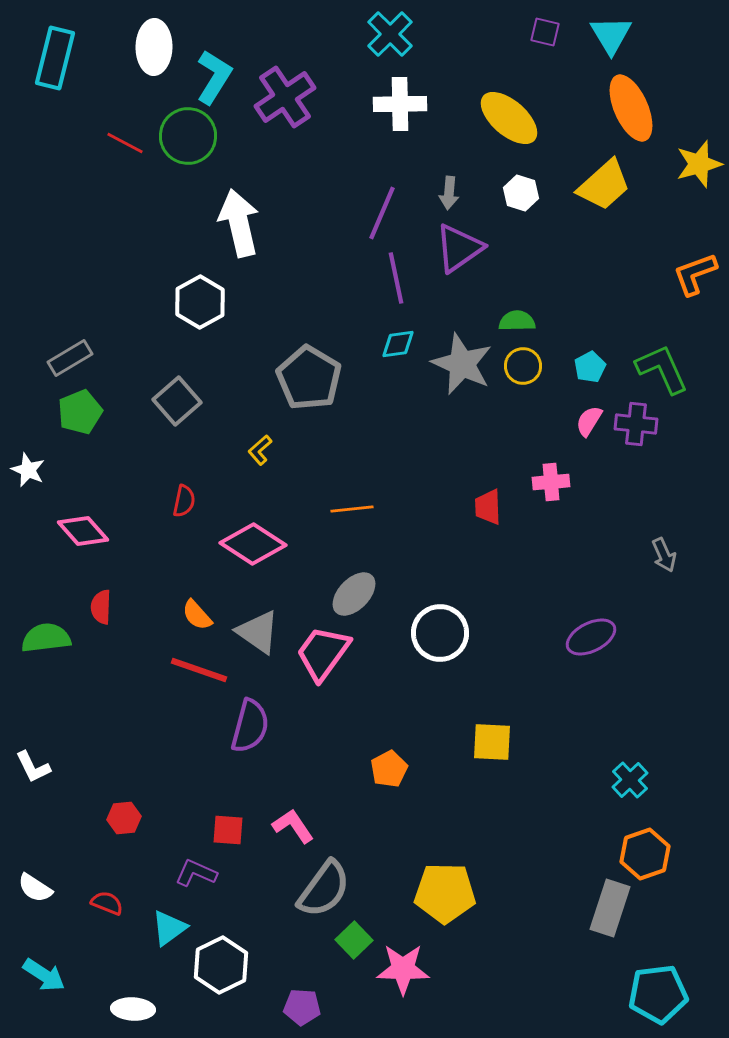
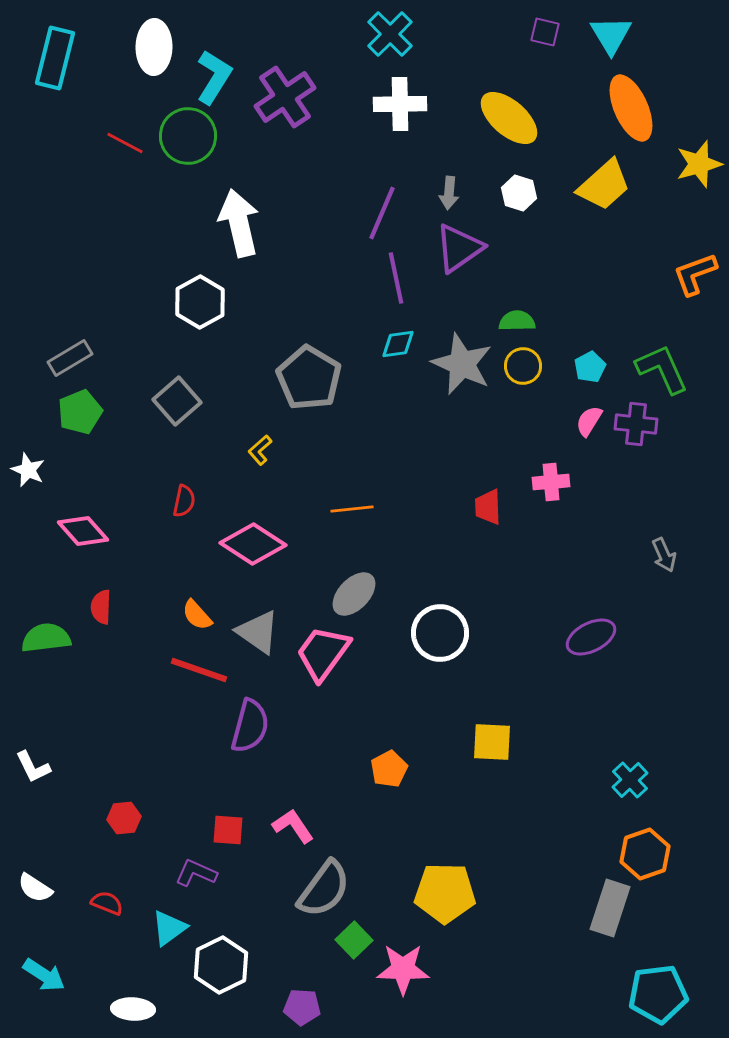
white hexagon at (521, 193): moved 2 px left
